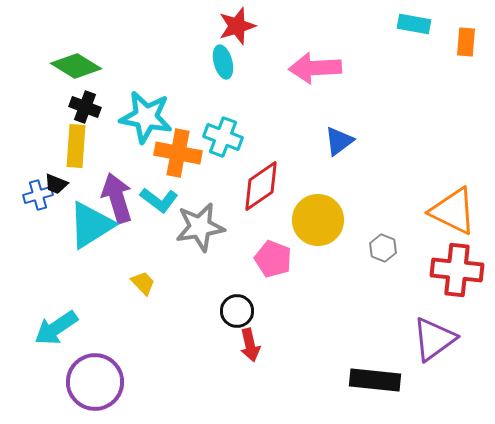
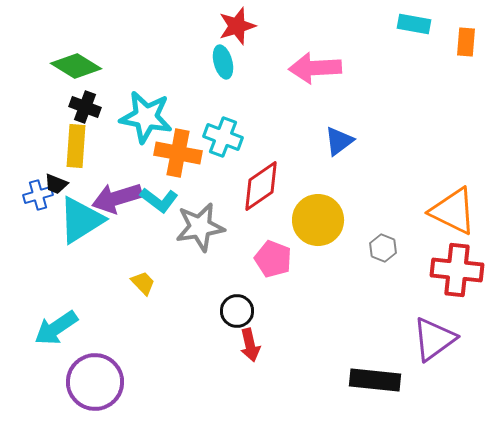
purple arrow: rotated 90 degrees counterclockwise
cyan triangle: moved 10 px left, 5 px up
